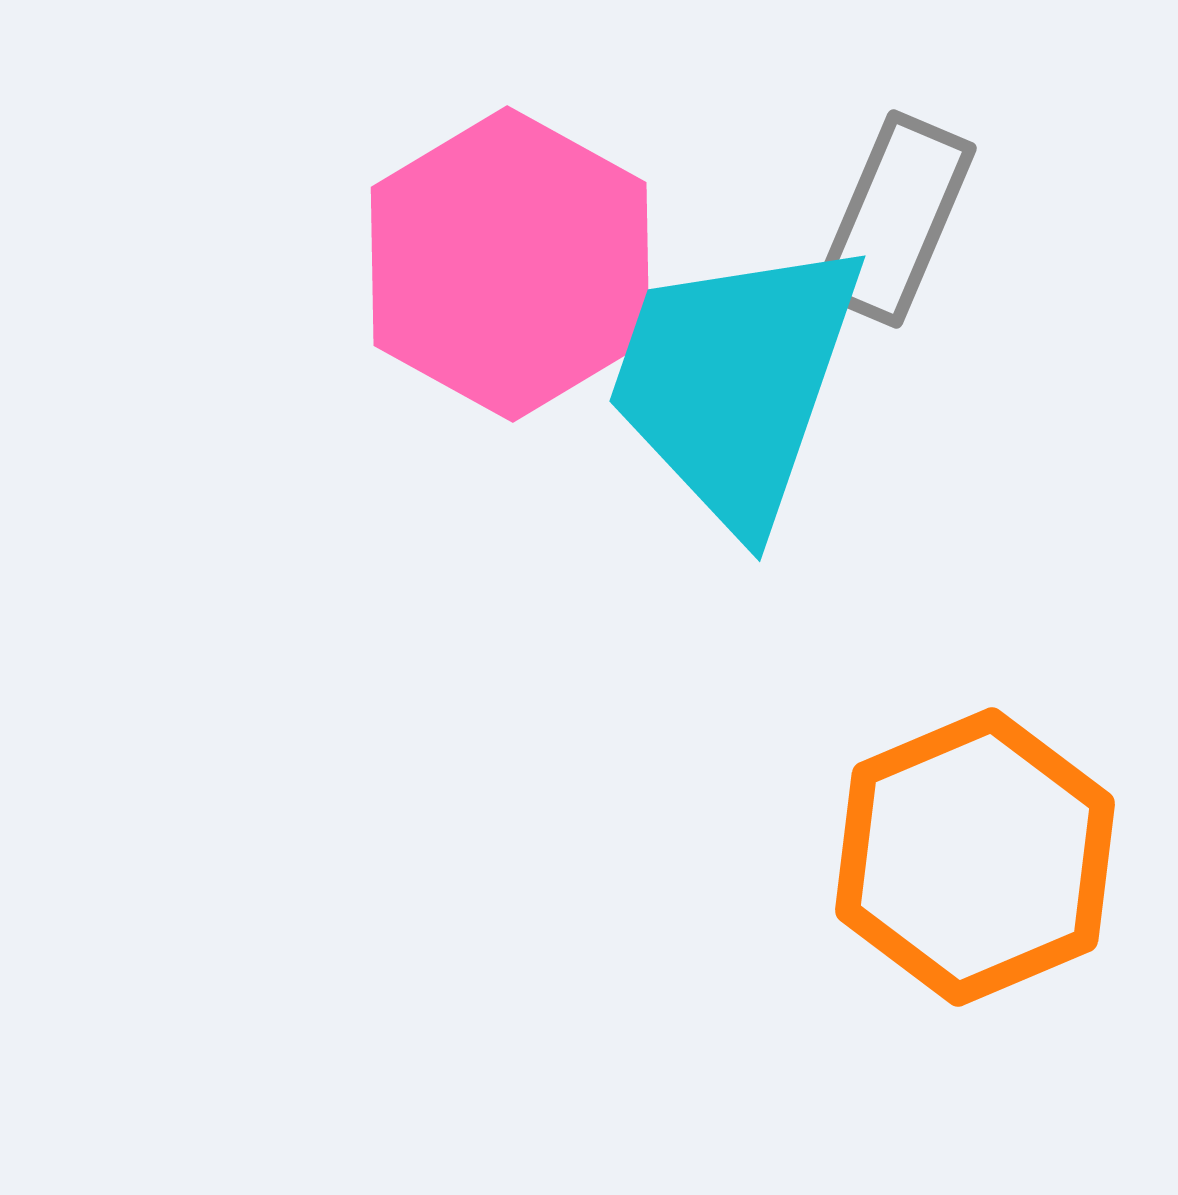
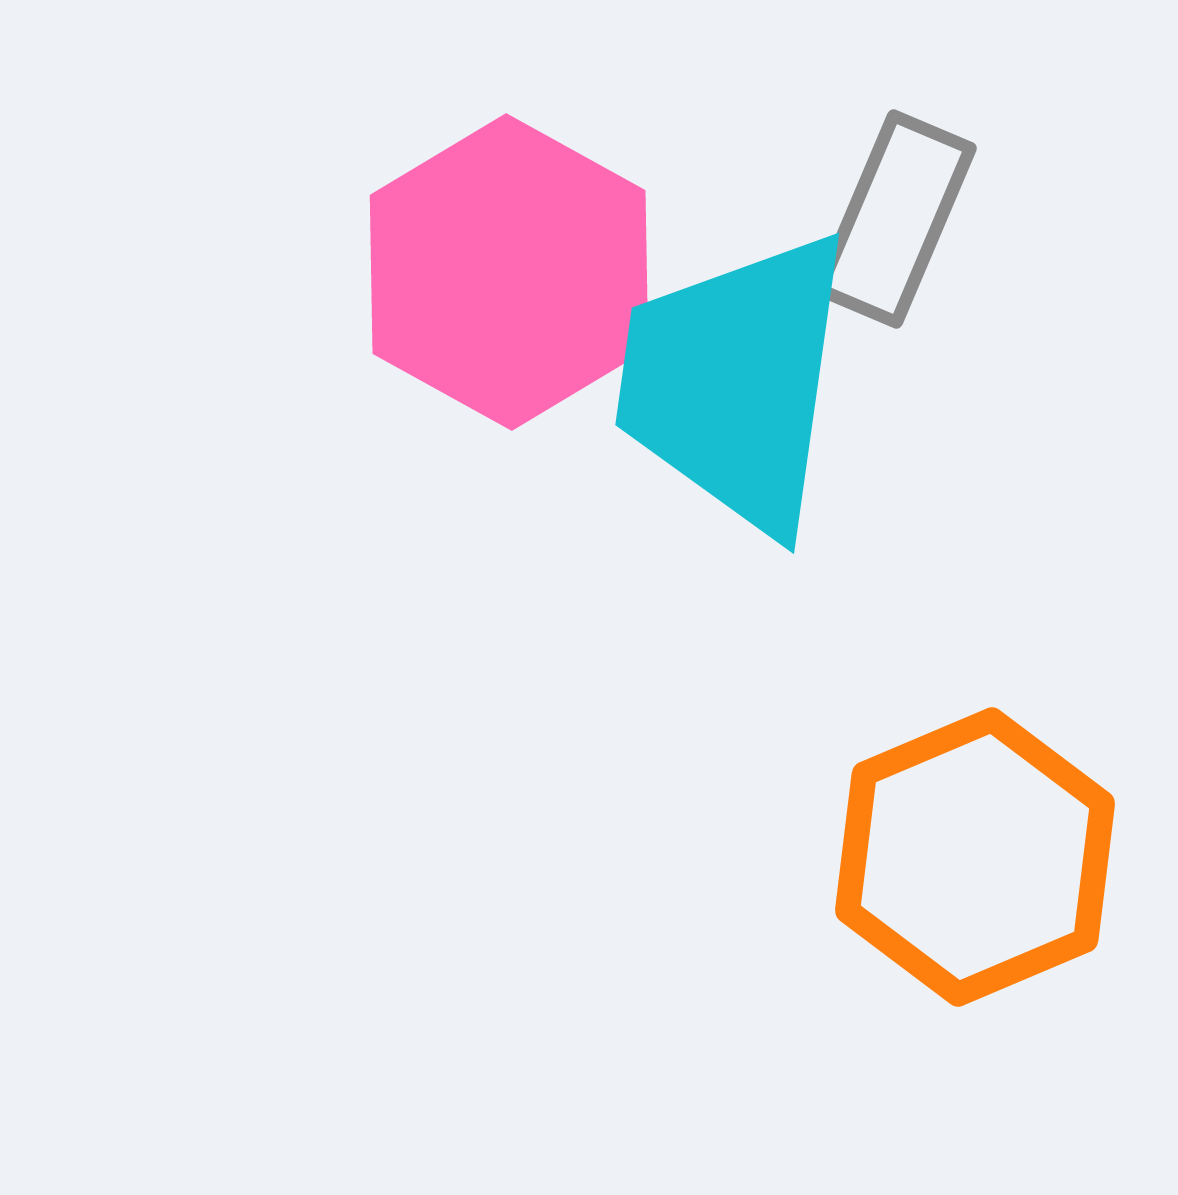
pink hexagon: moved 1 px left, 8 px down
cyan trapezoid: rotated 11 degrees counterclockwise
